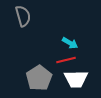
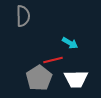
gray semicircle: rotated 15 degrees clockwise
red line: moved 13 px left
